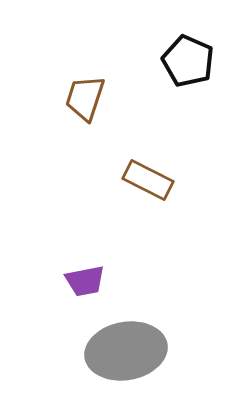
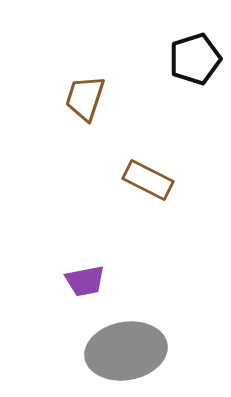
black pentagon: moved 7 px right, 2 px up; rotated 30 degrees clockwise
